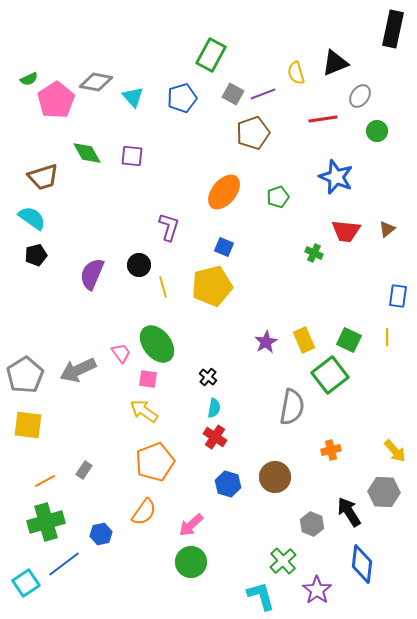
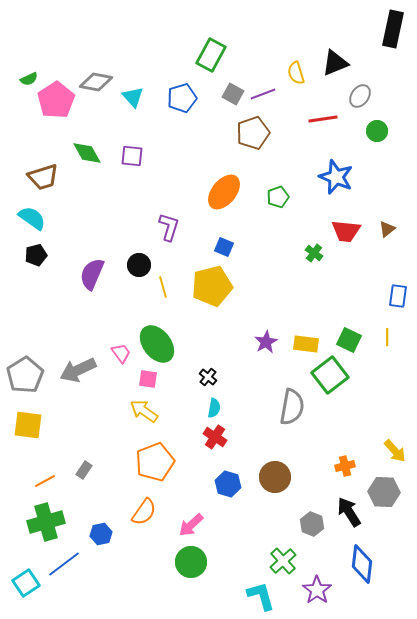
green cross at (314, 253): rotated 12 degrees clockwise
yellow rectangle at (304, 340): moved 2 px right, 4 px down; rotated 60 degrees counterclockwise
orange cross at (331, 450): moved 14 px right, 16 px down
